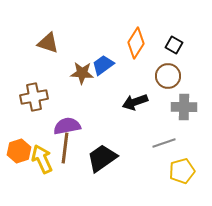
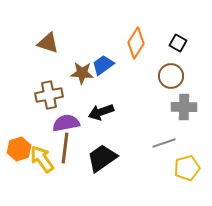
black square: moved 4 px right, 2 px up
brown circle: moved 3 px right
brown cross: moved 15 px right, 2 px up
black arrow: moved 34 px left, 10 px down
purple semicircle: moved 1 px left, 3 px up
orange hexagon: moved 2 px up
yellow arrow: rotated 12 degrees counterclockwise
yellow pentagon: moved 5 px right, 3 px up
